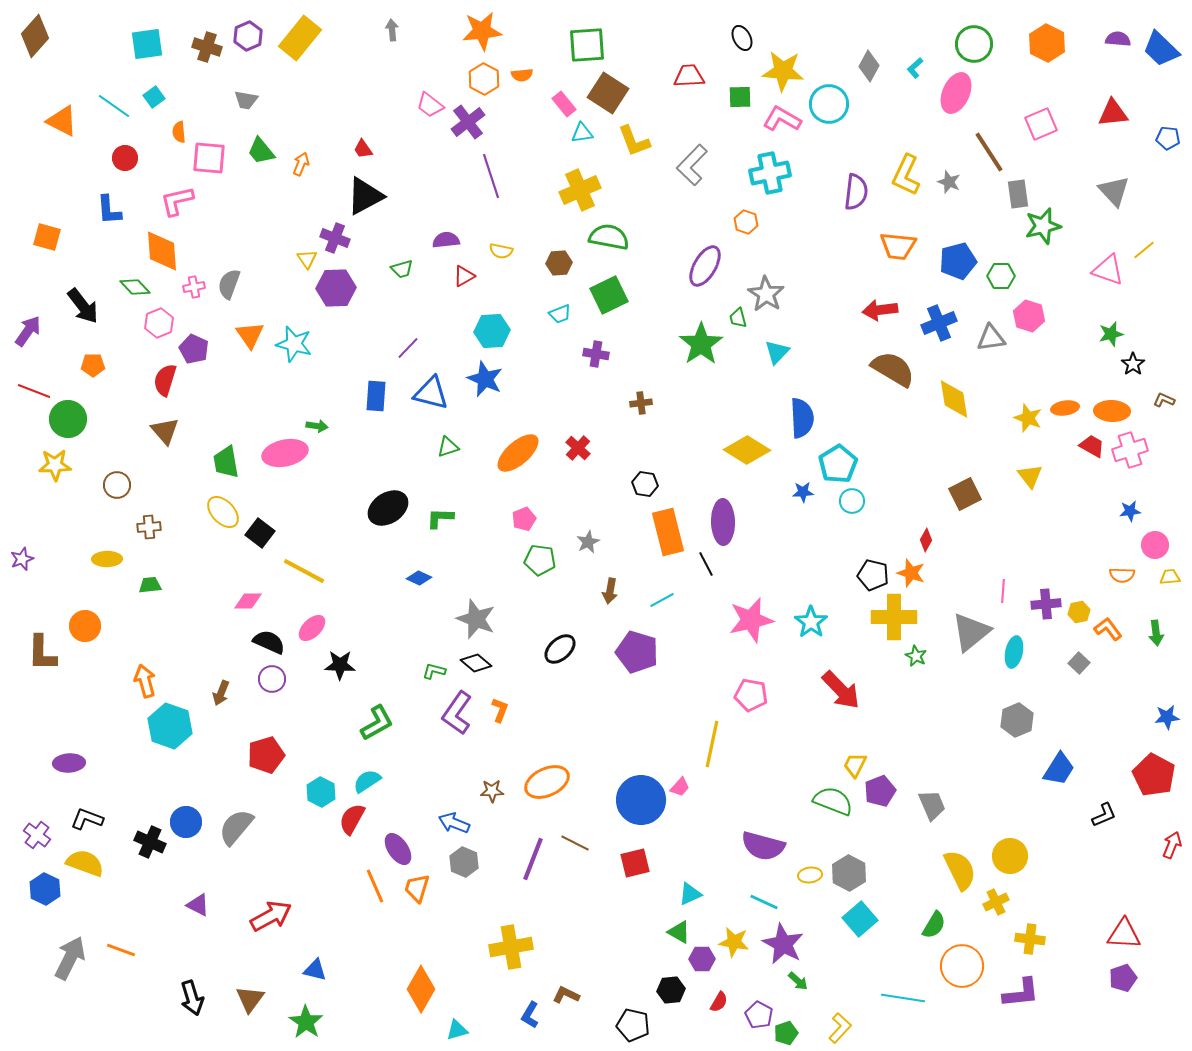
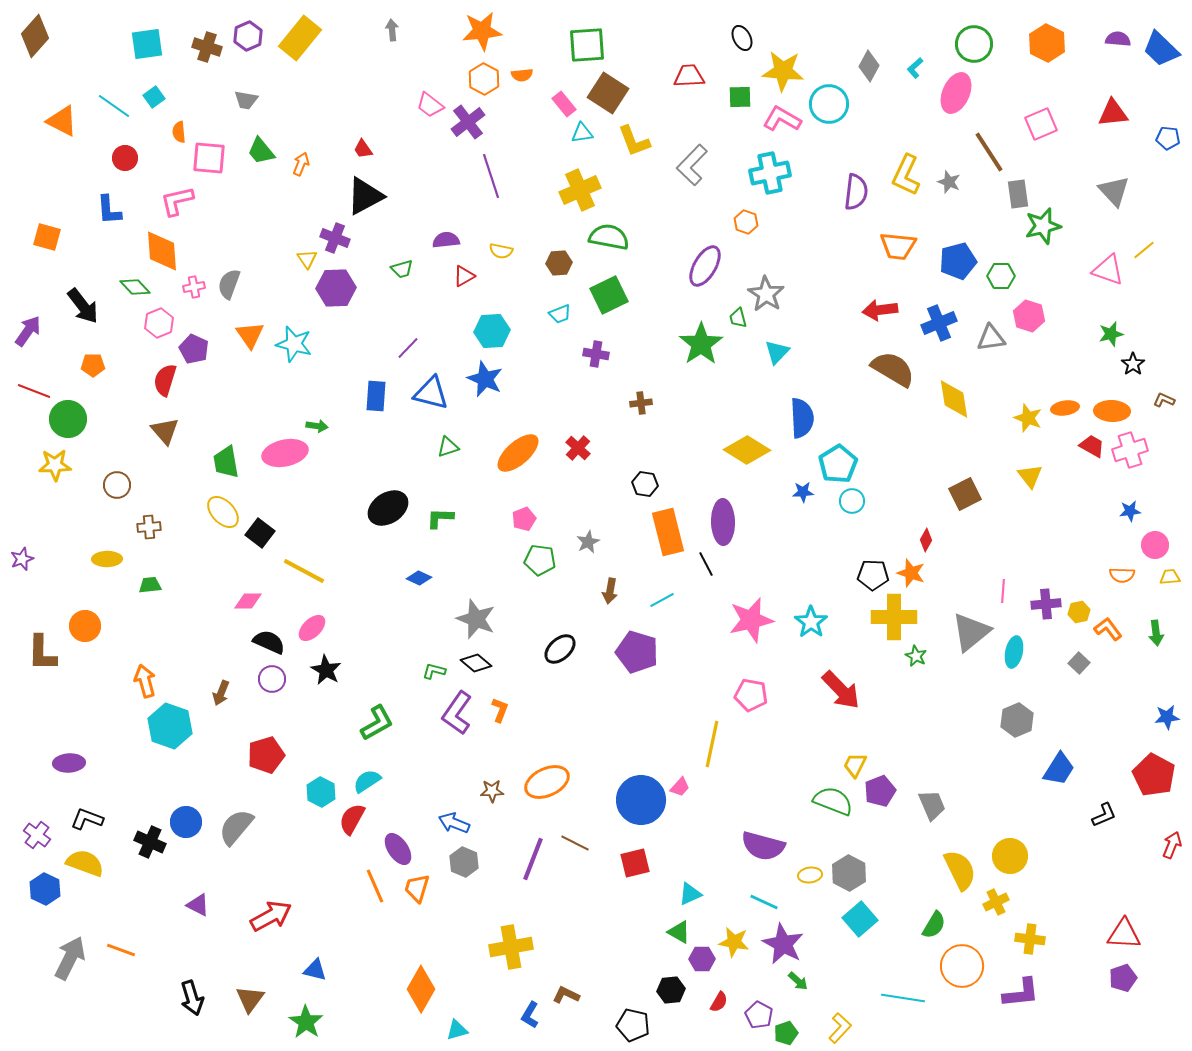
black pentagon at (873, 575): rotated 12 degrees counterclockwise
black star at (340, 665): moved 14 px left, 5 px down; rotated 28 degrees clockwise
